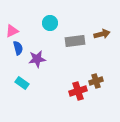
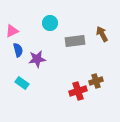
brown arrow: rotated 105 degrees counterclockwise
blue semicircle: moved 2 px down
